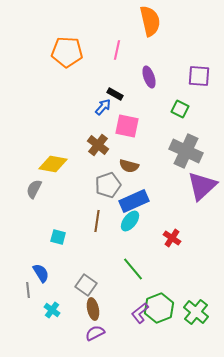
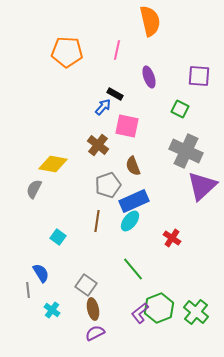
brown semicircle: moved 4 px right; rotated 54 degrees clockwise
cyan square: rotated 21 degrees clockwise
